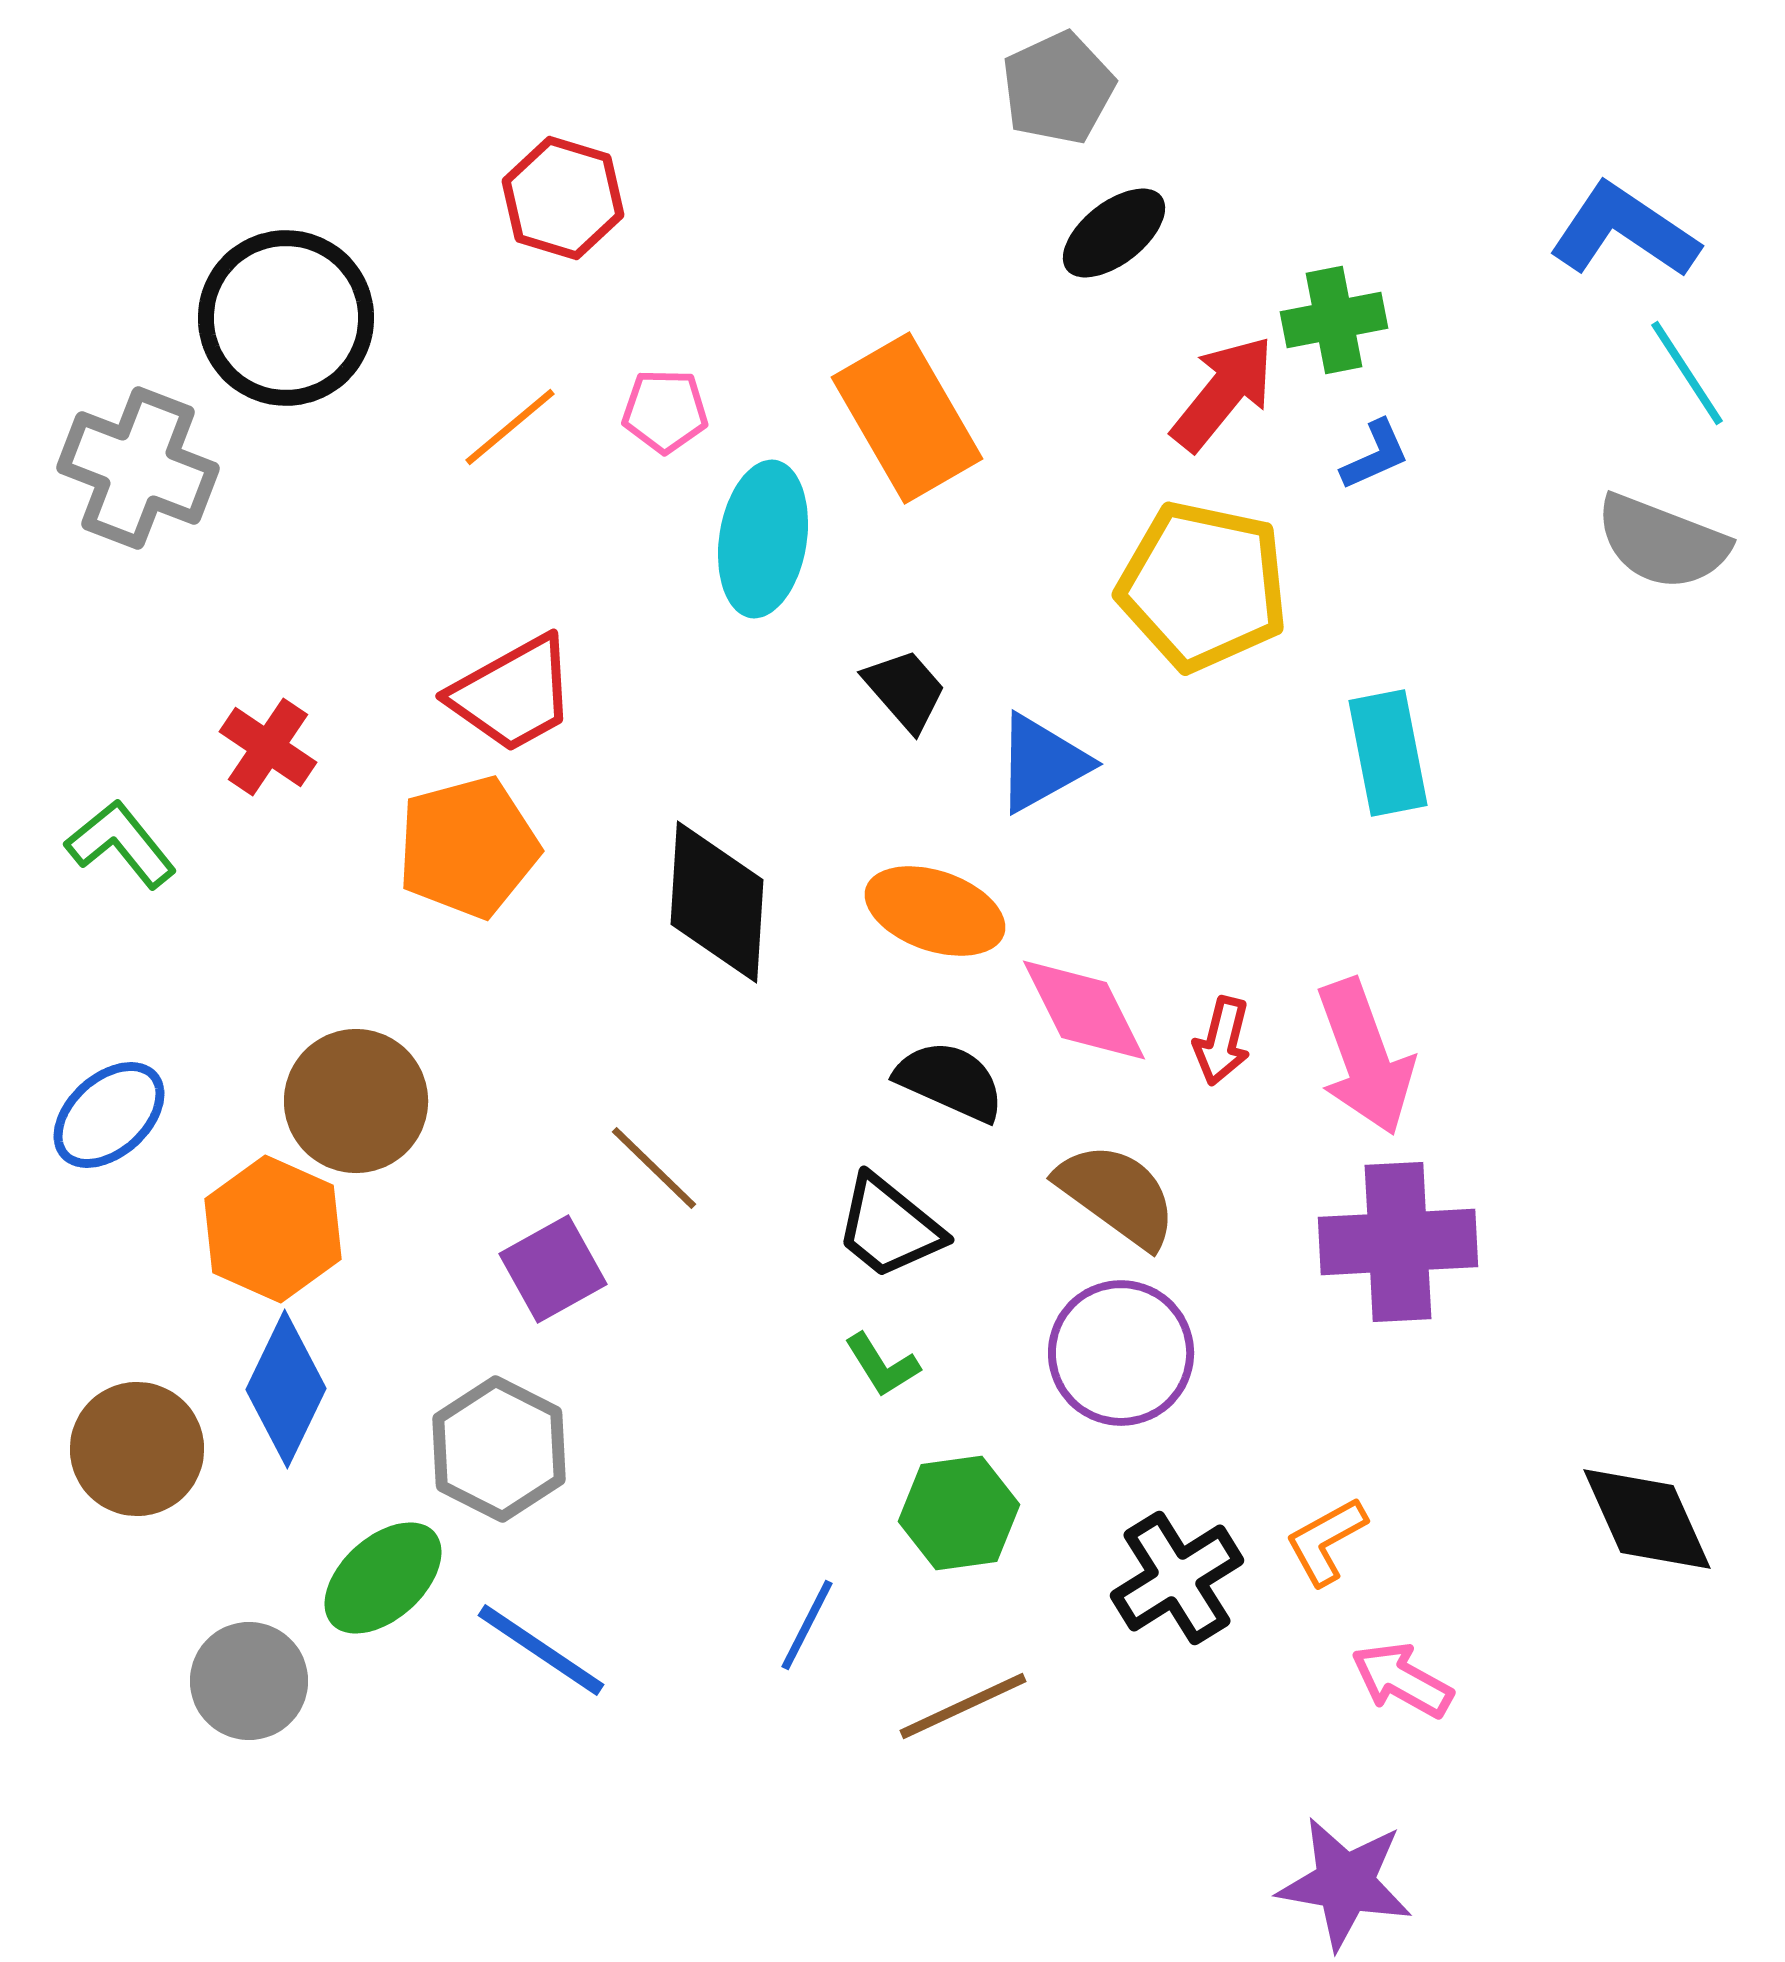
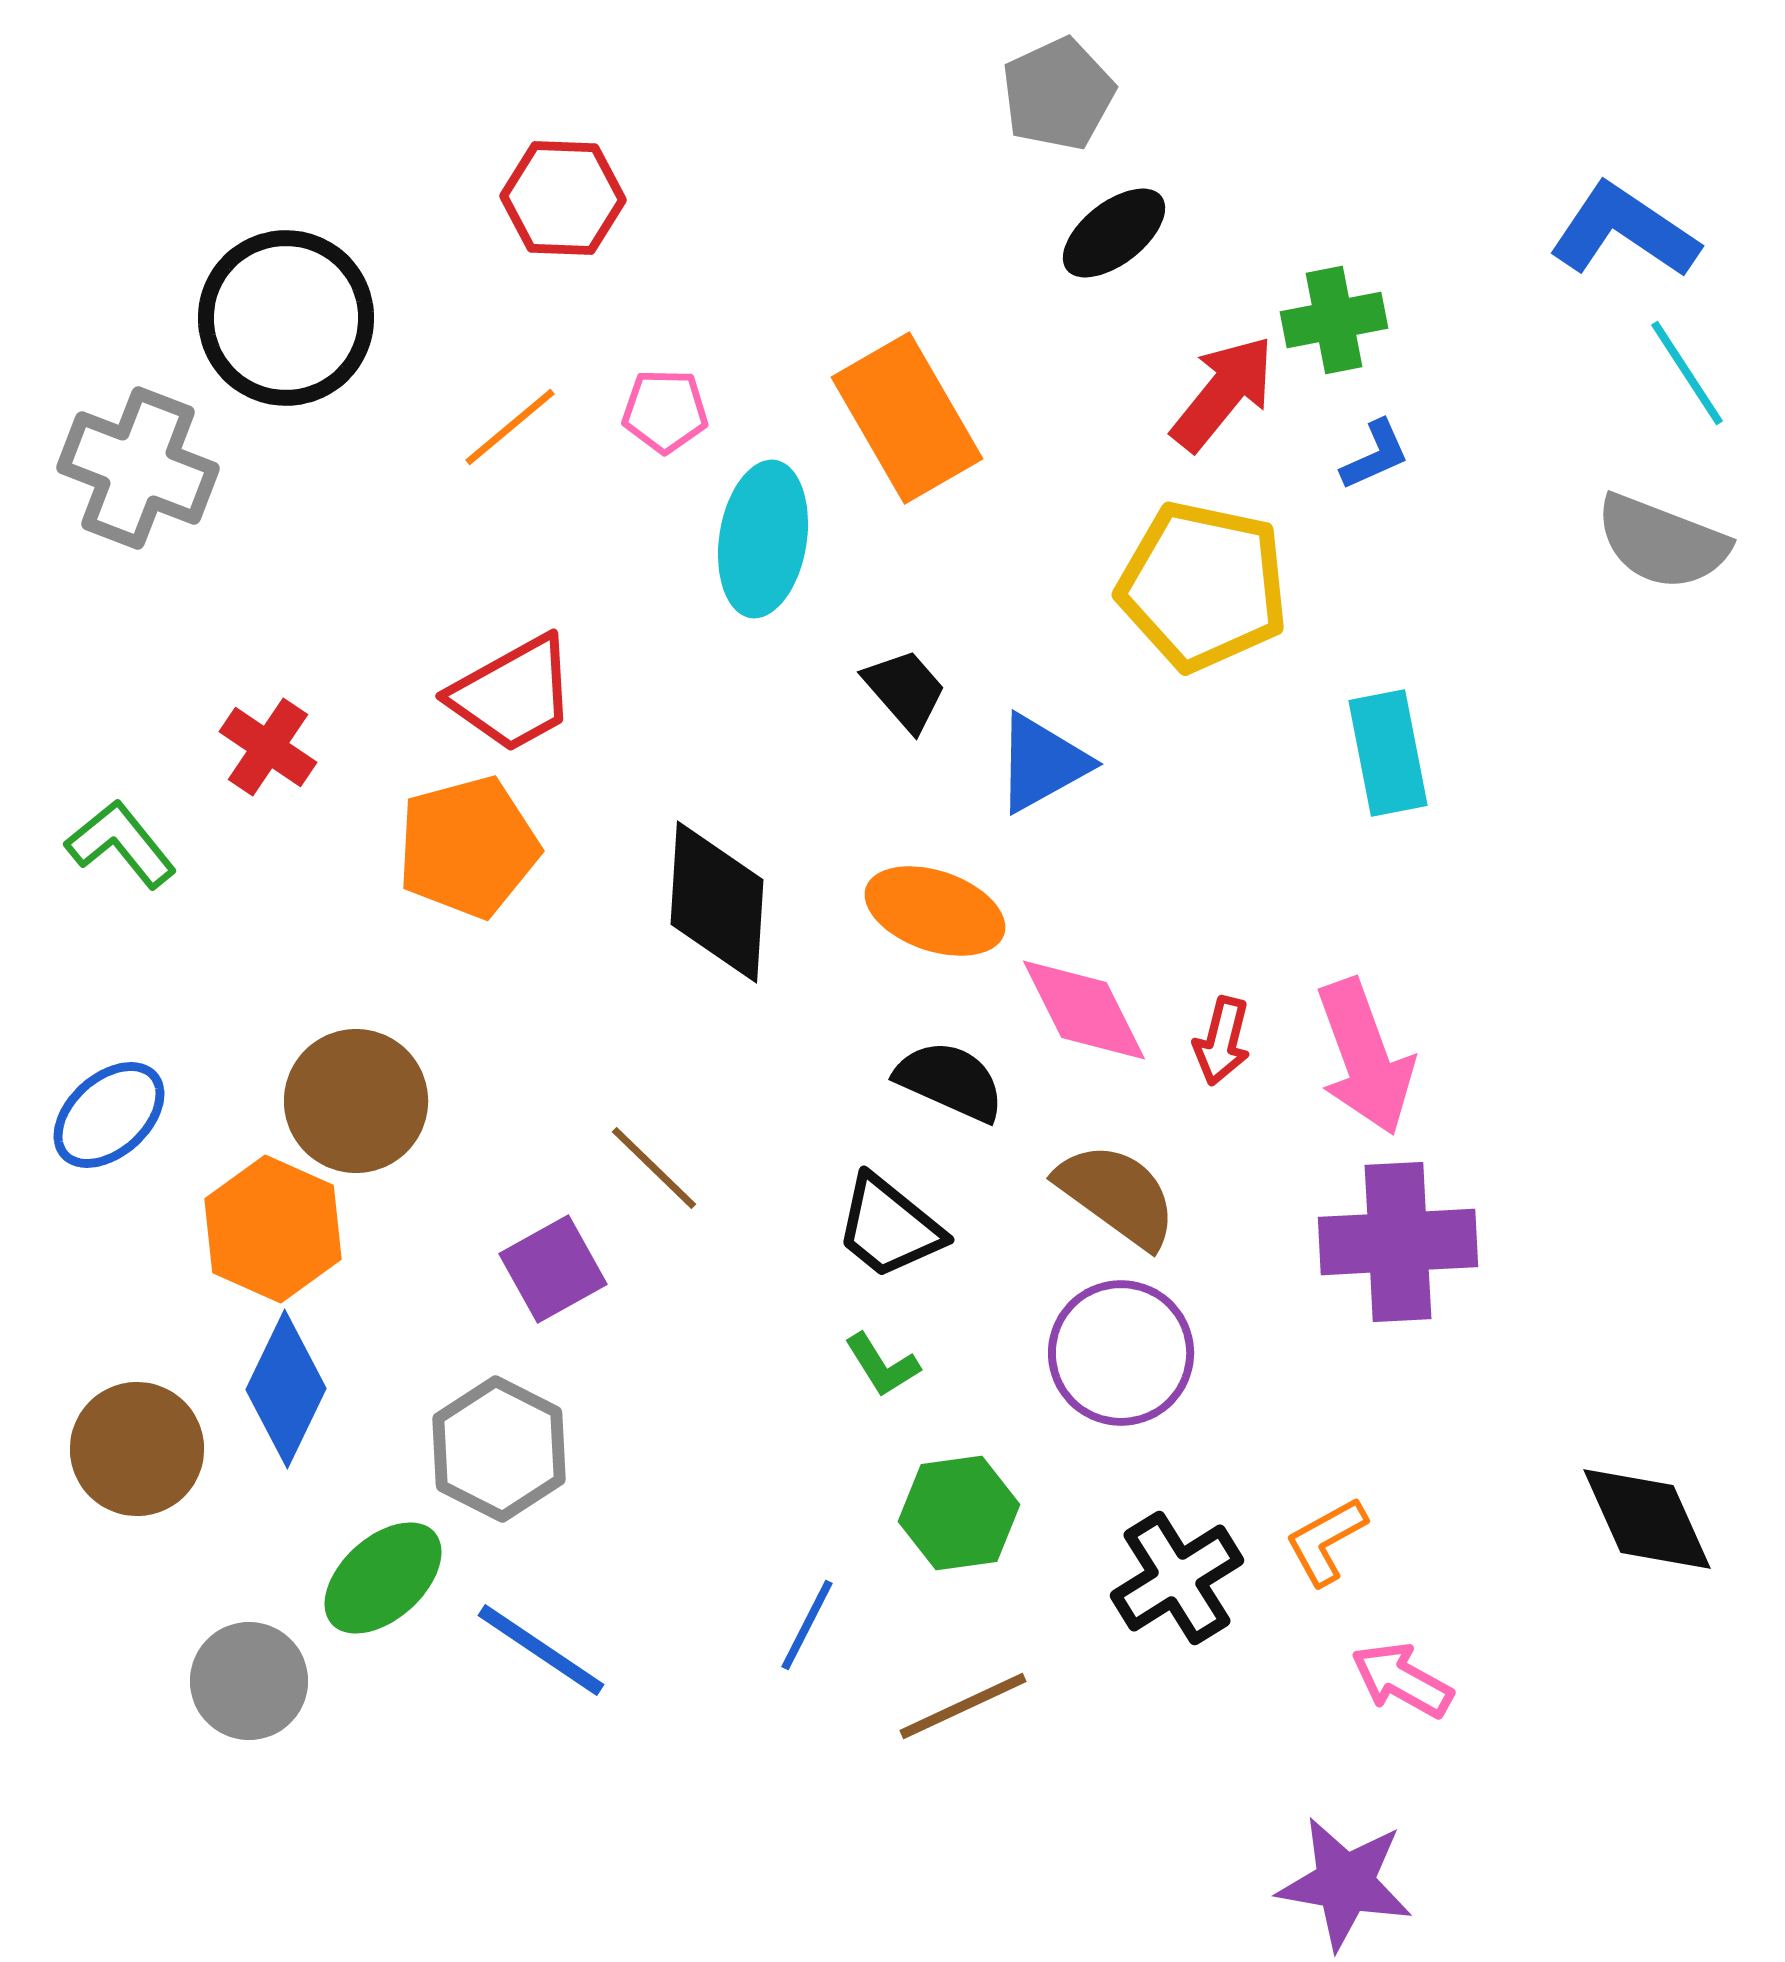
gray pentagon at (1058, 88): moved 6 px down
red hexagon at (563, 198): rotated 15 degrees counterclockwise
